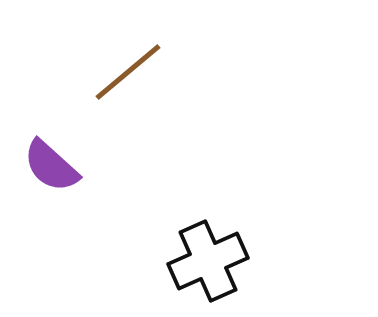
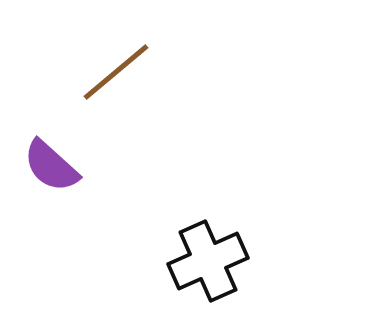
brown line: moved 12 px left
